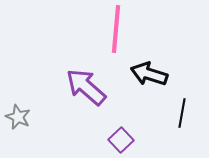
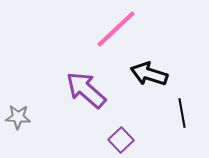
pink line: rotated 42 degrees clockwise
purple arrow: moved 3 px down
black line: rotated 20 degrees counterclockwise
gray star: rotated 20 degrees counterclockwise
